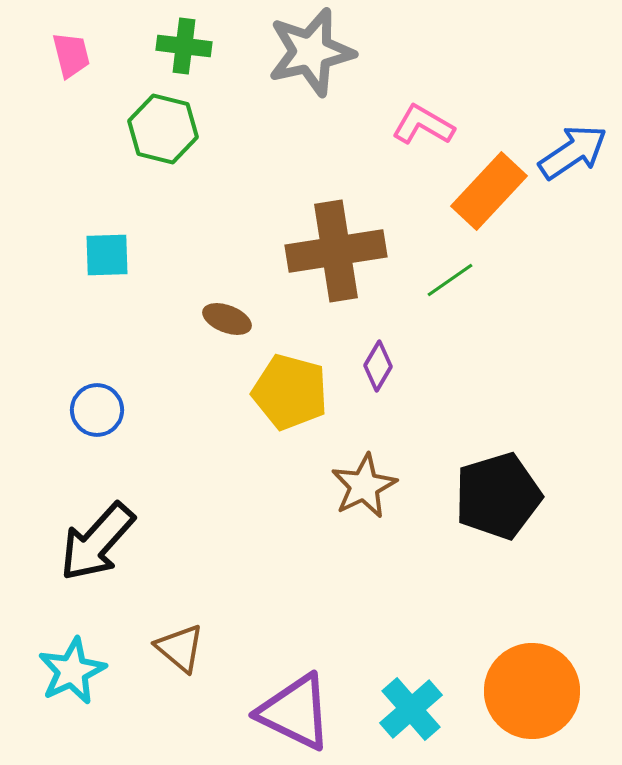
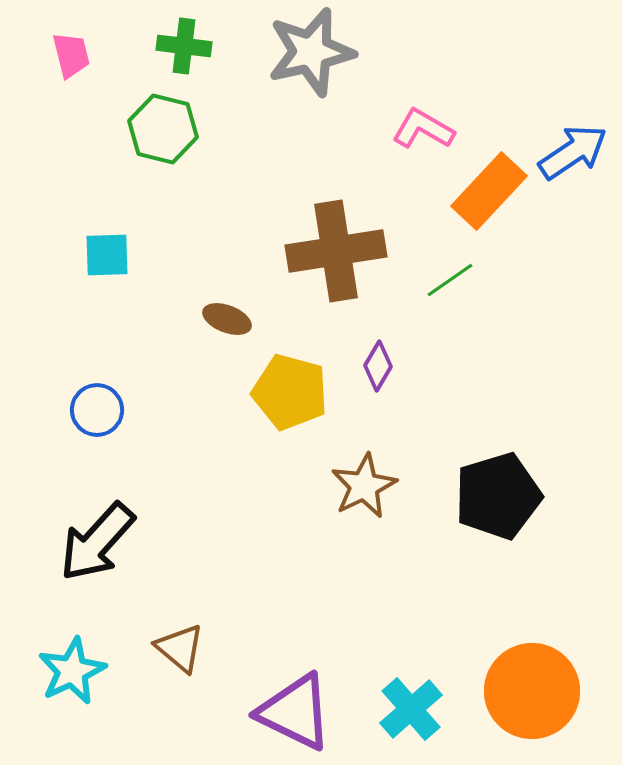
pink L-shape: moved 4 px down
